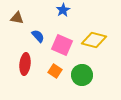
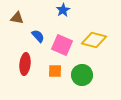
orange square: rotated 32 degrees counterclockwise
